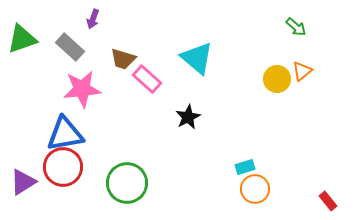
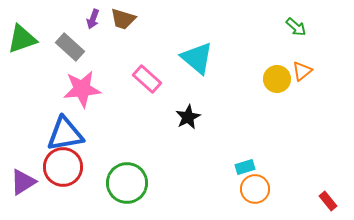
brown trapezoid: moved 40 px up
